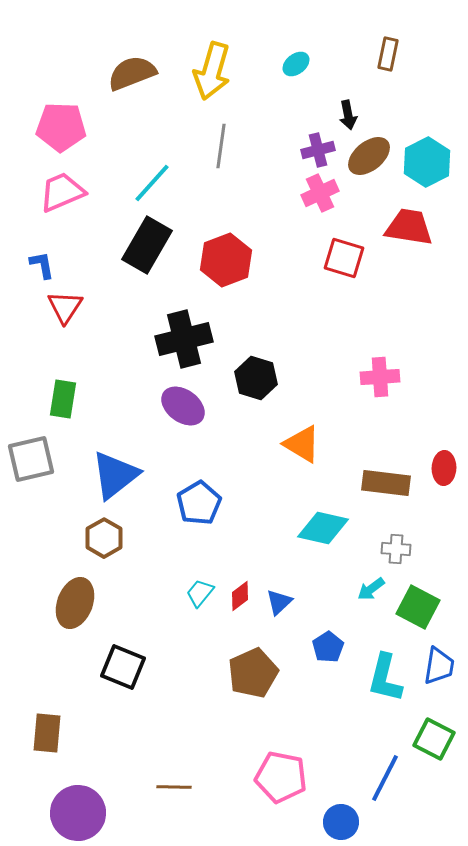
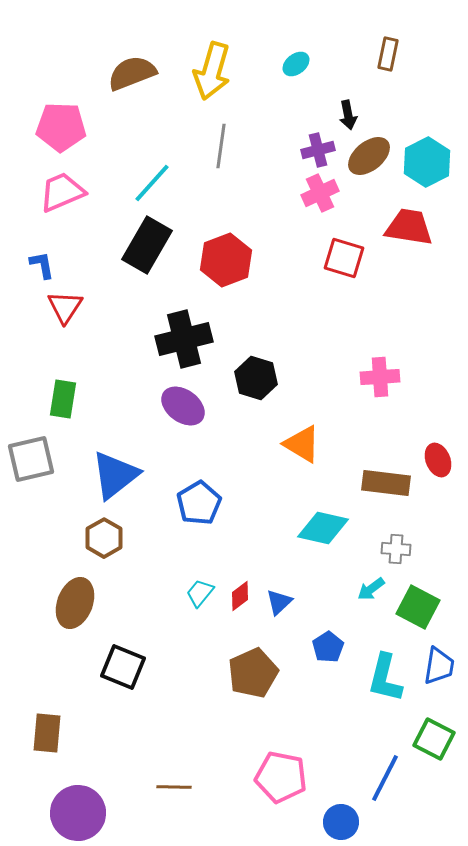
red ellipse at (444, 468): moved 6 px left, 8 px up; rotated 24 degrees counterclockwise
